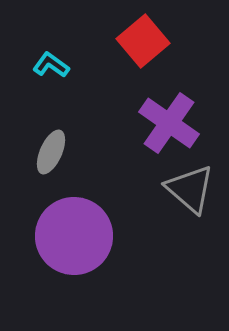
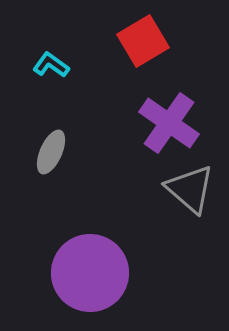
red square: rotated 9 degrees clockwise
purple circle: moved 16 px right, 37 px down
